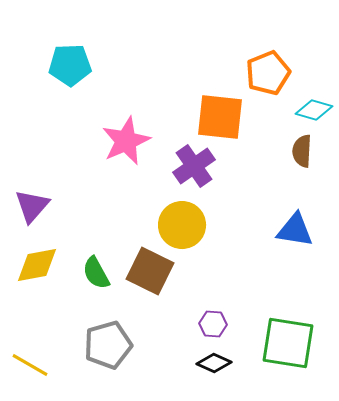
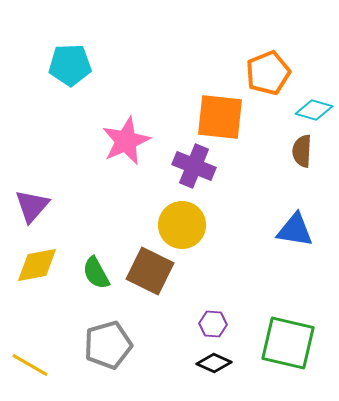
purple cross: rotated 33 degrees counterclockwise
green square: rotated 4 degrees clockwise
